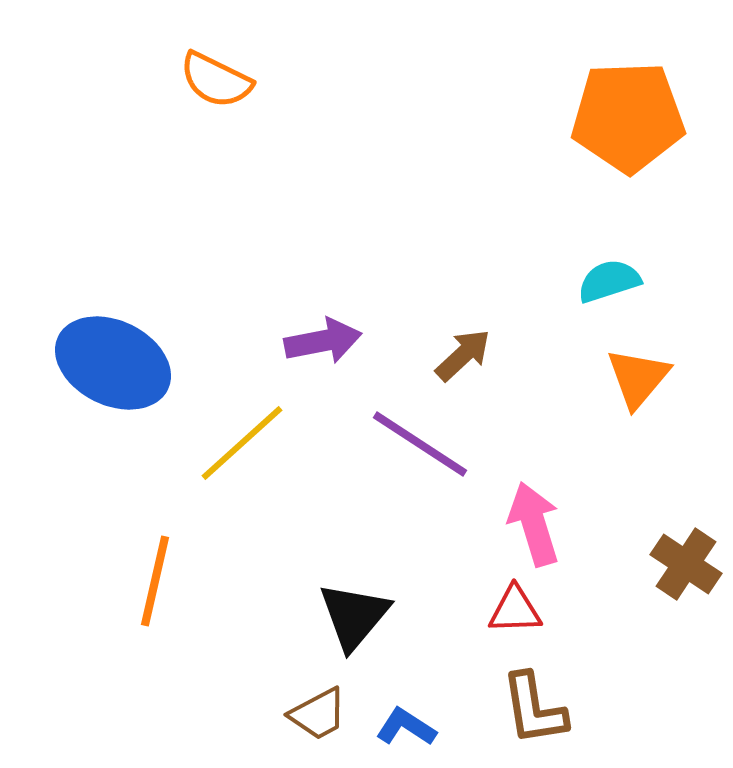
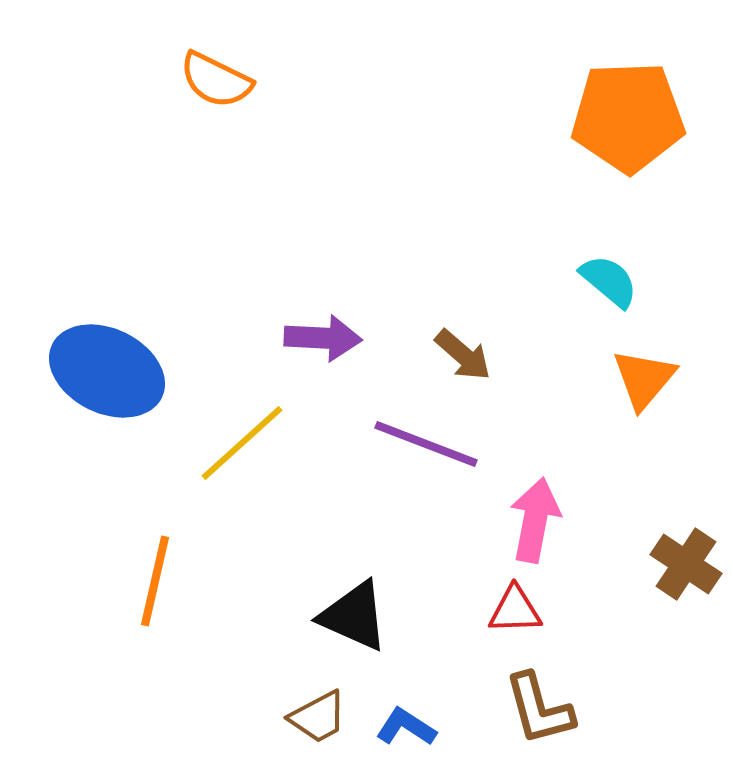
cyan semicircle: rotated 58 degrees clockwise
purple arrow: moved 3 px up; rotated 14 degrees clockwise
brown arrow: rotated 84 degrees clockwise
blue ellipse: moved 6 px left, 8 px down
orange triangle: moved 6 px right, 1 px down
purple line: moved 6 px right; rotated 12 degrees counterclockwise
pink arrow: moved 1 px right, 4 px up; rotated 28 degrees clockwise
black triangle: rotated 46 degrees counterclockwise
brown L-shape: moved 5 px right; rotated 6 degrees counterclockwise
brown trapezoid: moved 3 px down
